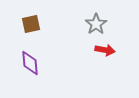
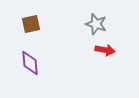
gray star: rotated 20 degrees counterclockwise
